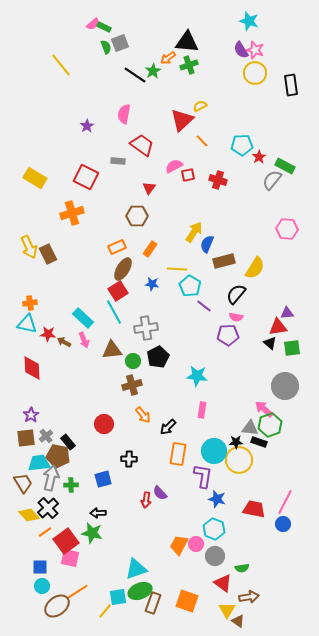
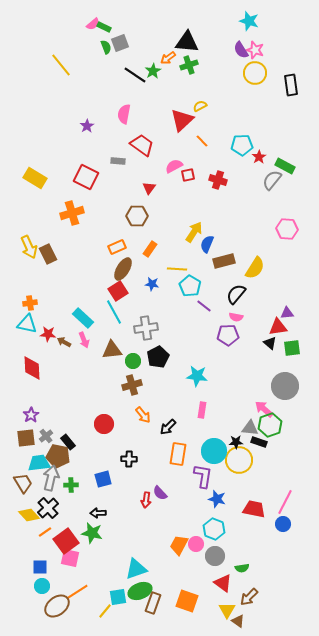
brown arrow at (249, 597): rotated 144 degrees clockwise
